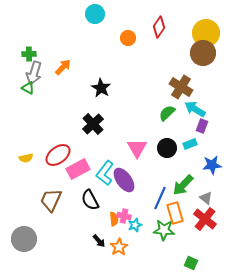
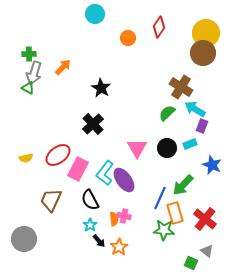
blue star: rotated 30 degrees clockwise
pink rectangle: rotated 35 degrees counterclockwise
gray triangle: moved 1 px right, 53 px down
cyan star: moved 45 px left; rotated 16 degrees counterclockwise
